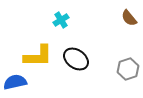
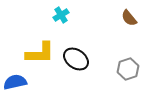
cyan cross: moved 5 px up
yellow L-shape: moved 2 px right, 3 px up
